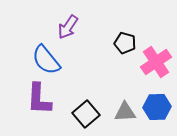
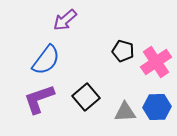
purple arrow: moved 3 px left, 7 px up; rotated 15 degrees clockwise
black pentagon: moved 2 px left, 8 px down
blue semicircle: rotated 104 degrees counterclockwise
purple L-shape: rotated 68 degrees clockwise
black square: moved 17 px up
